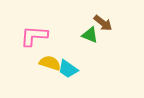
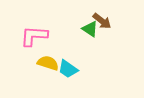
brown arrow: moved 1 px left, 2 px up
green triangle: moved 6 px up; rotated 12 degrees clockwise
yellow semicircle: moved 2 px left
